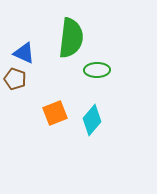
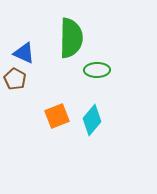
green semicircle: rotated 6 degrees counterclockwise
brown pentagon: rotated 10 degrees clockwise
orange square: moved 2 px right, 3 px down
